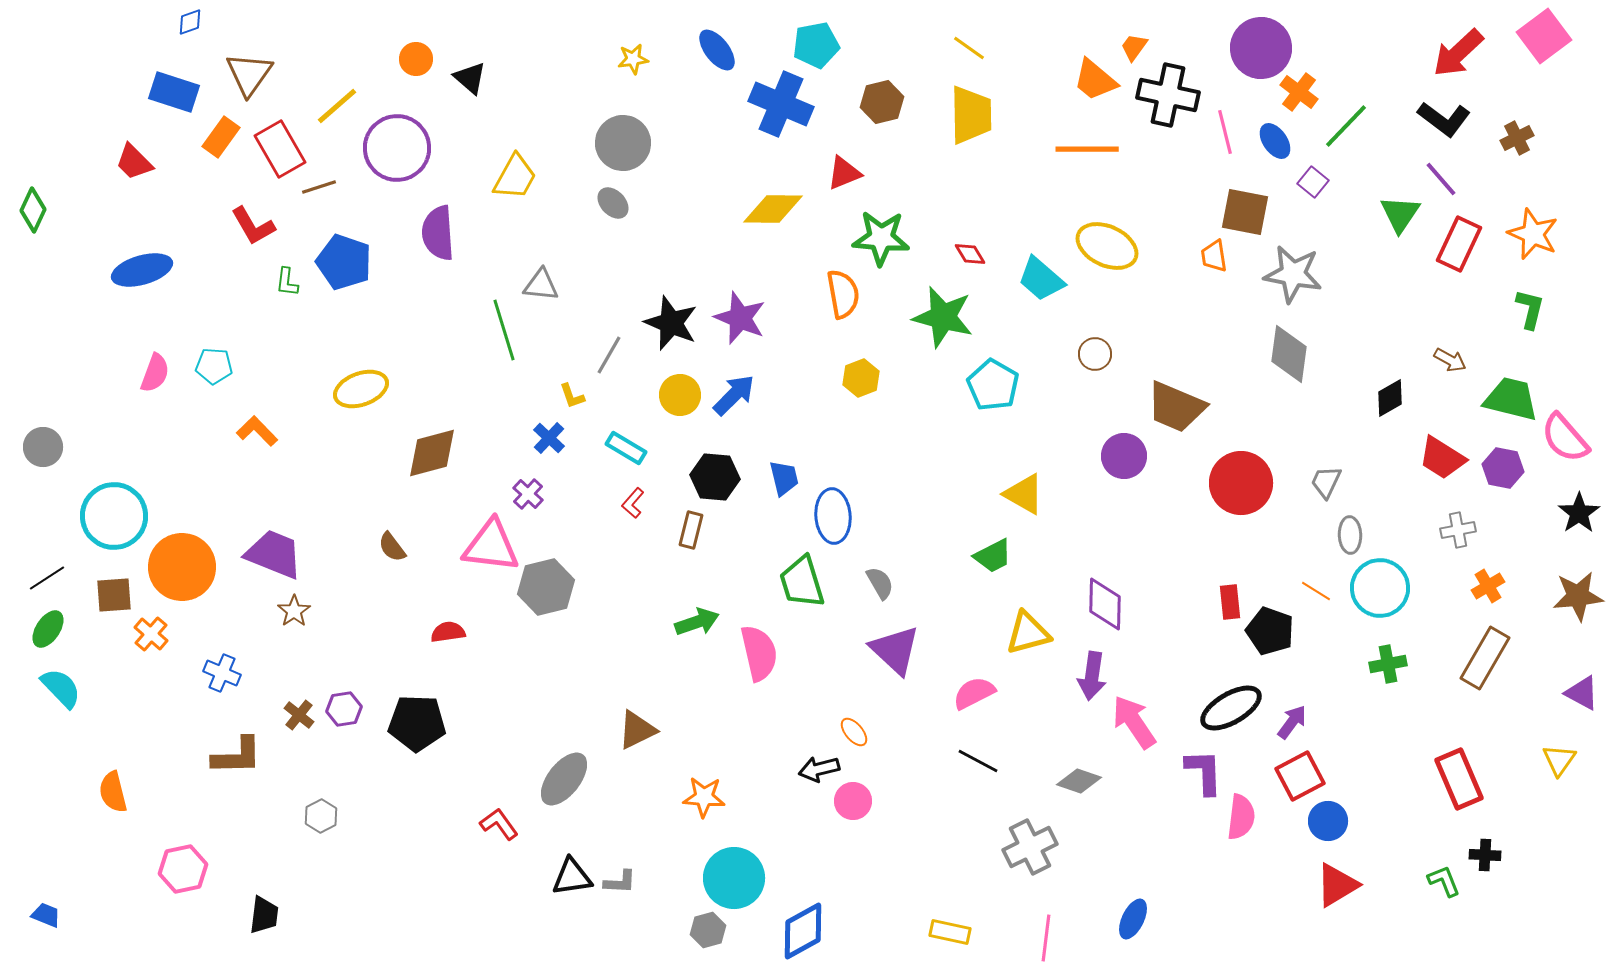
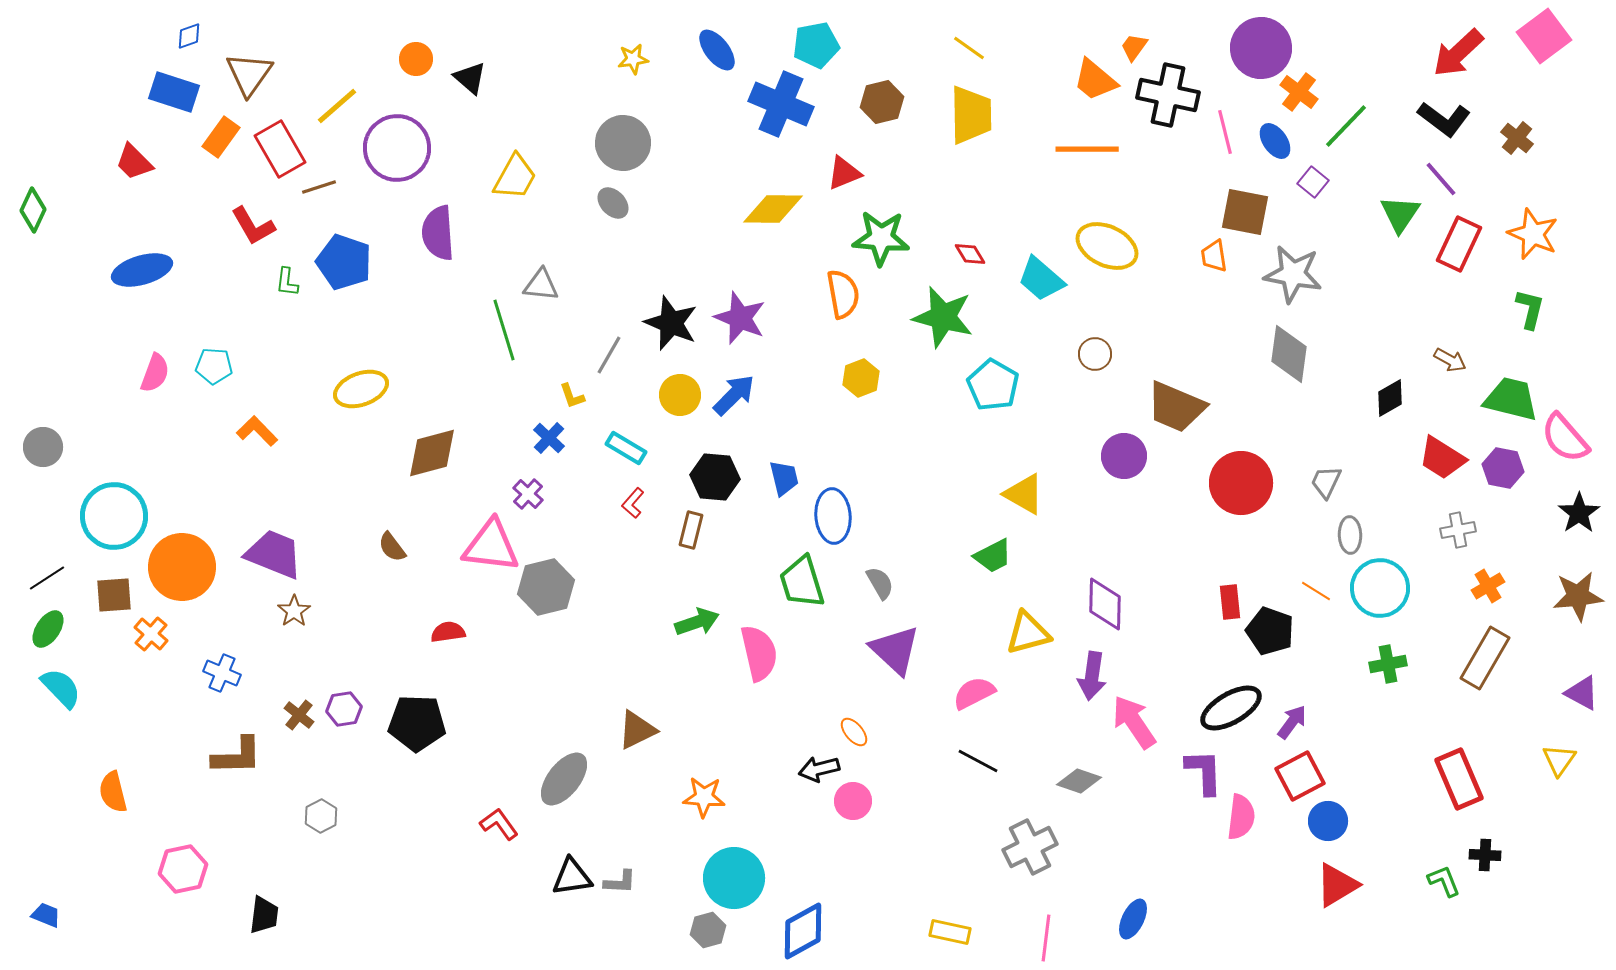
blue diamond at (190, 22): moved 1 px left, 14 px down
brown cross at (1517, 138): rotated 24 degrees counterclockwise
